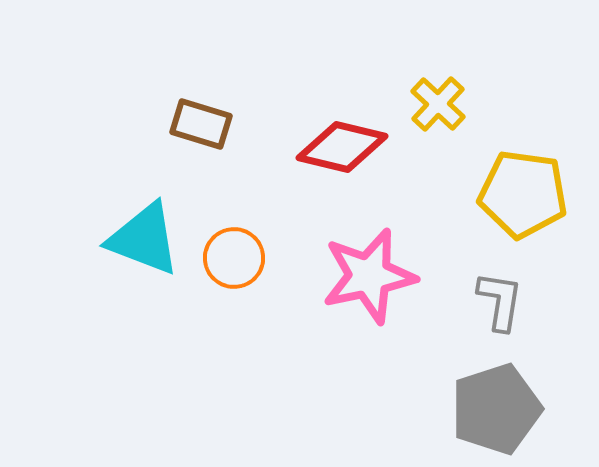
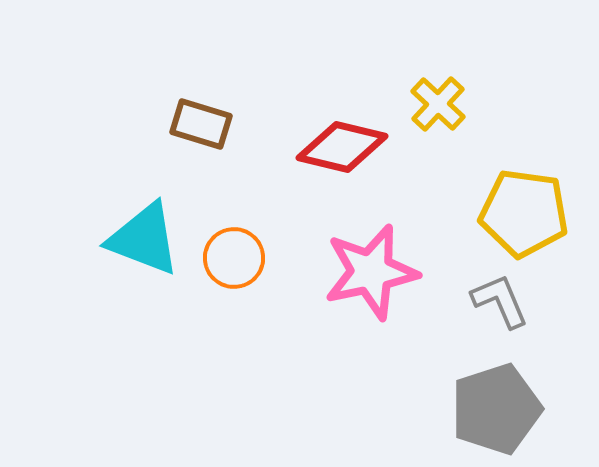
yellow pentagon: moved 1 px right, 19 px down
pink star: moved 2 px right, 4 px up
gray L-shape: rotated 32 degrees counterclockwise
